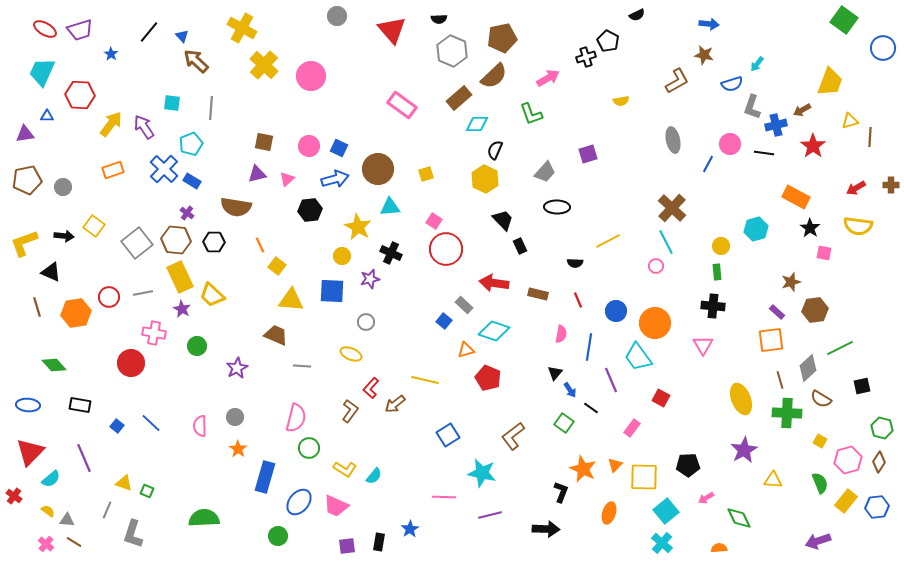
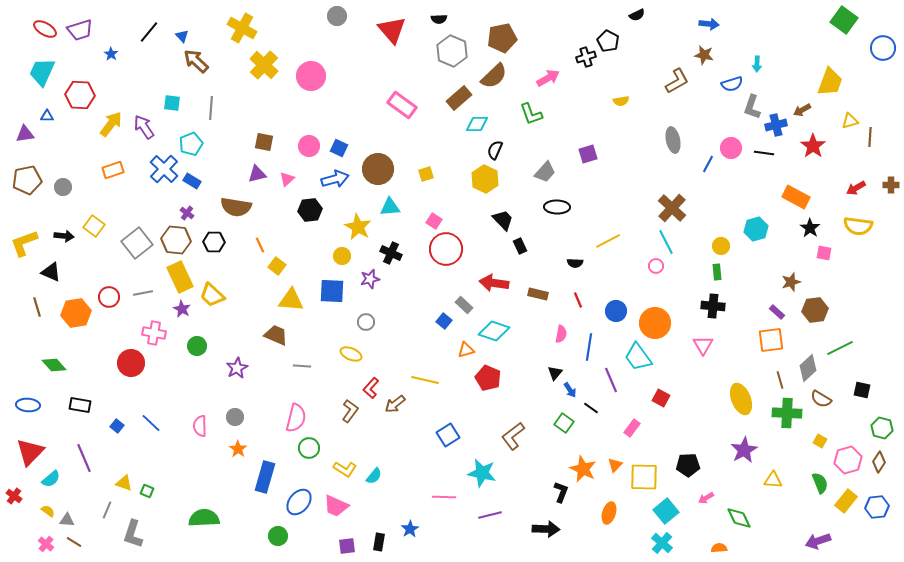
cyan arrow at (757, 64): rotated 35 degrees counterclockwise
pink circle at (730, 144): moved 1 px right, 4 px down
black square at (862, 386): moved 4 px down; rotated 24 degrees clockwise
